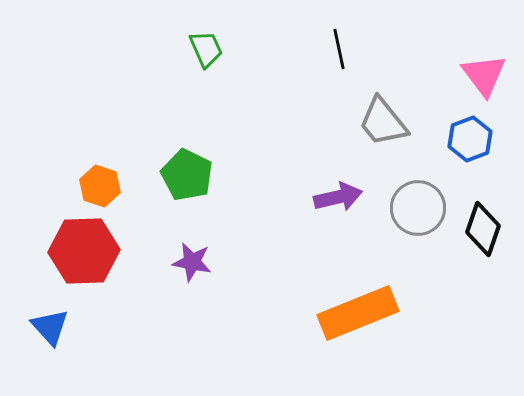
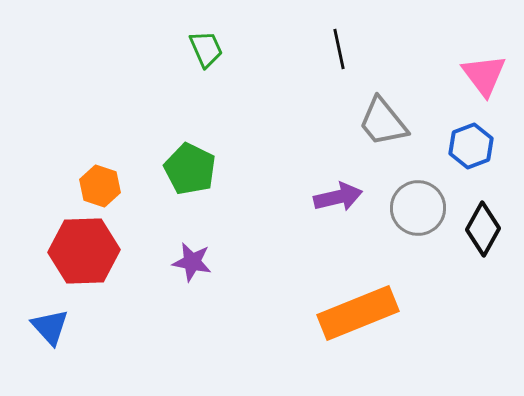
blue hexagon: moved 1 px right, 7 px down
green pentagon: moved 3 px right, 6 px up
black diamond: rotated 10 degrees clockwise
